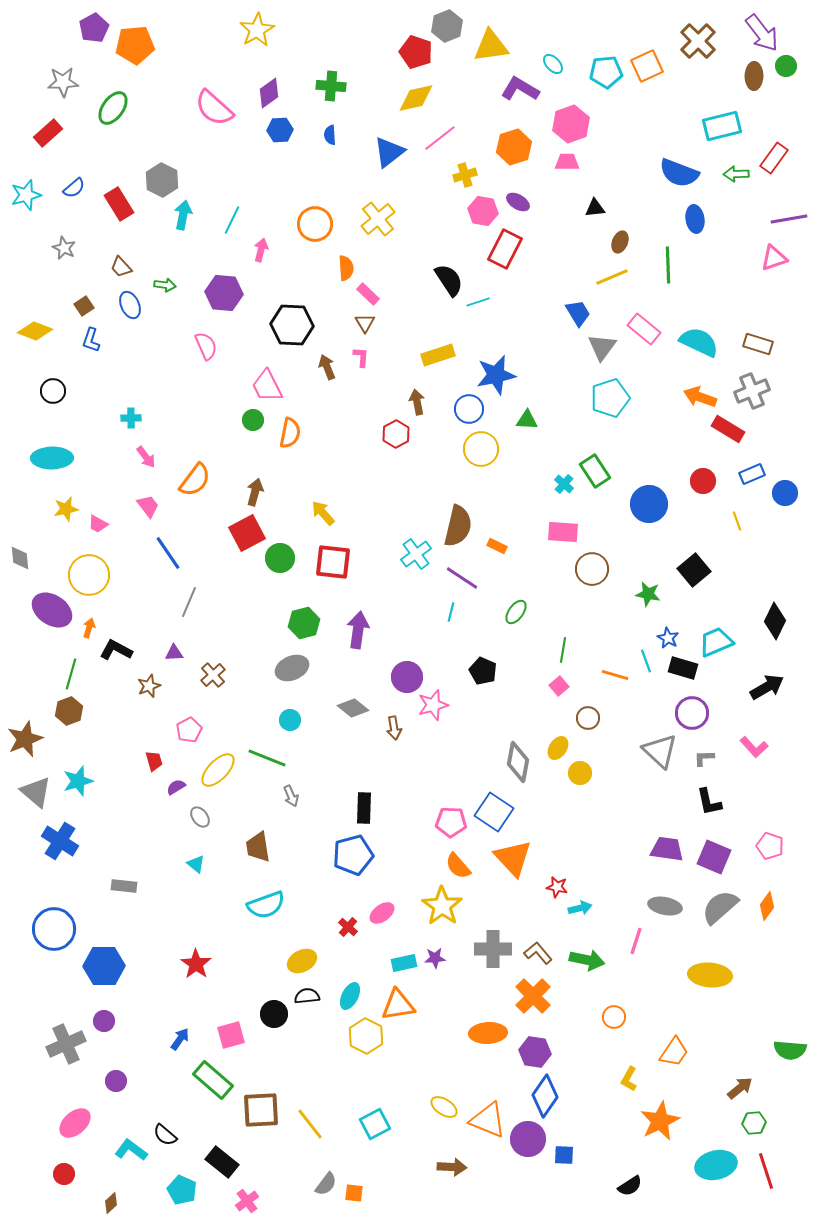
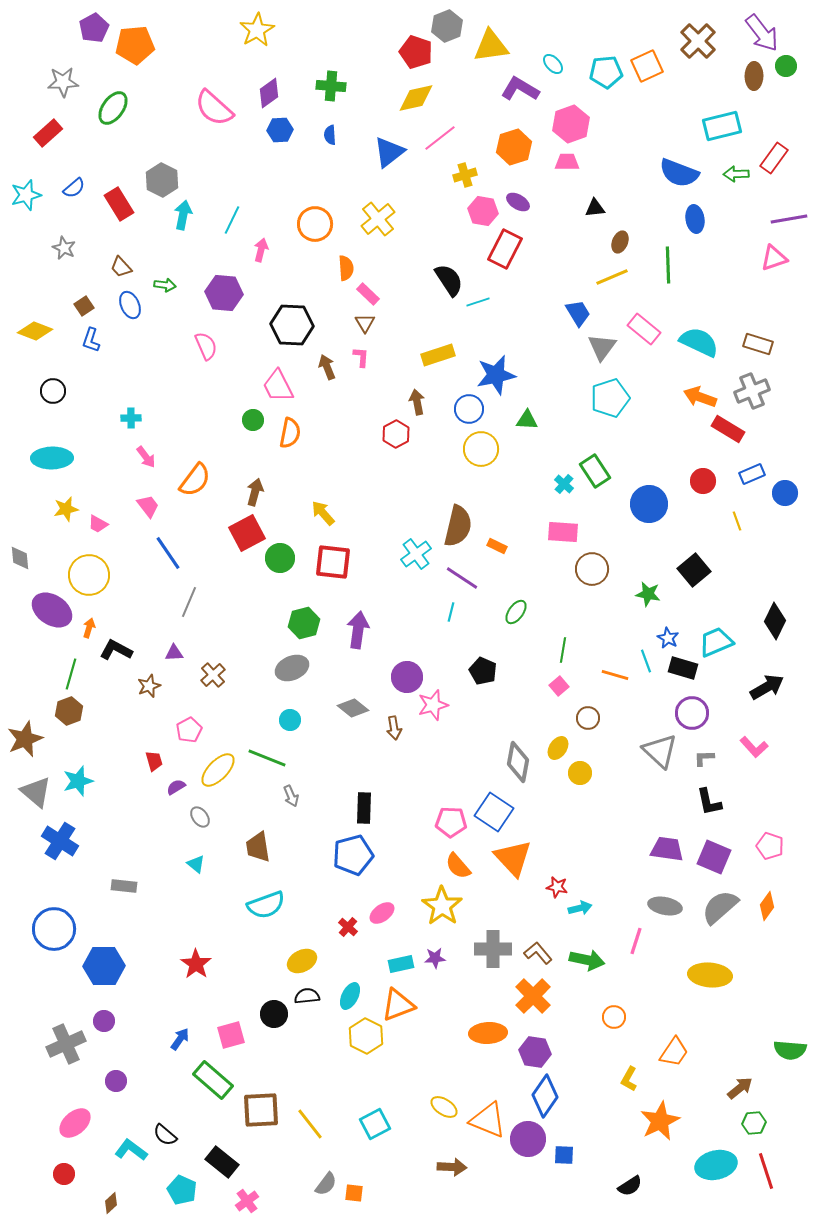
pink trapezoid at (267, 386): moved 11 px right
cyan rectangle at (404, 963): moved 3 px left, 1 px down
orange triangle at (398, 1005): rotated 12 degrees counterclockwise
